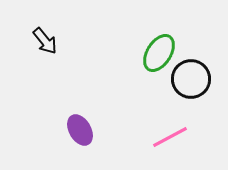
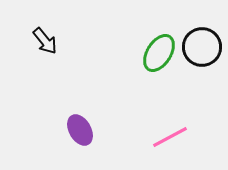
black circle: moved 11 px right, 32 px up
